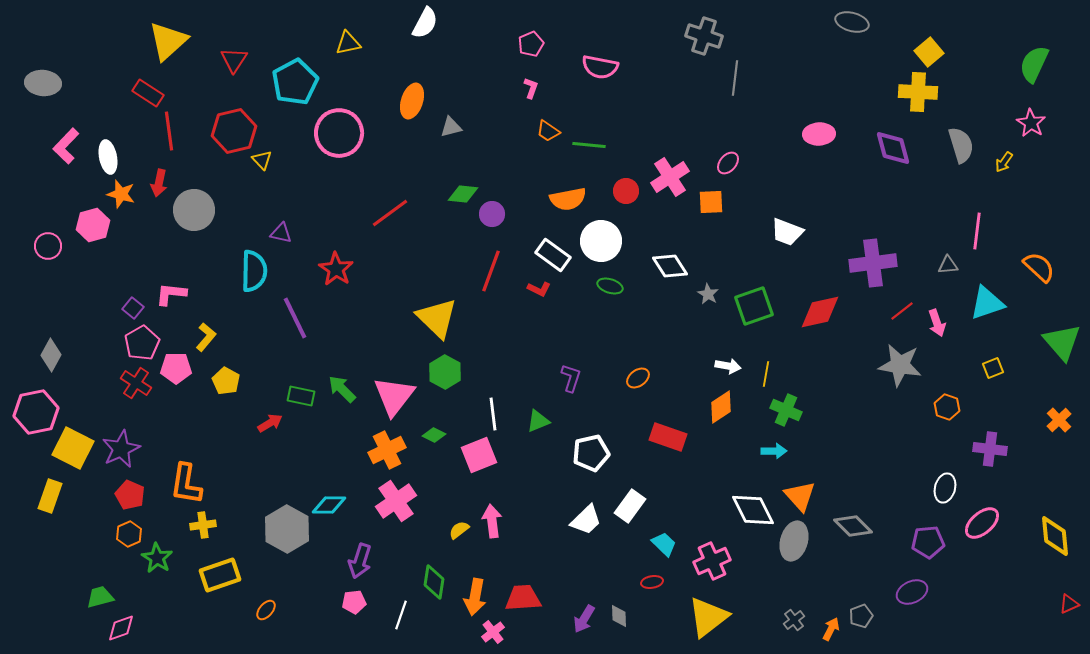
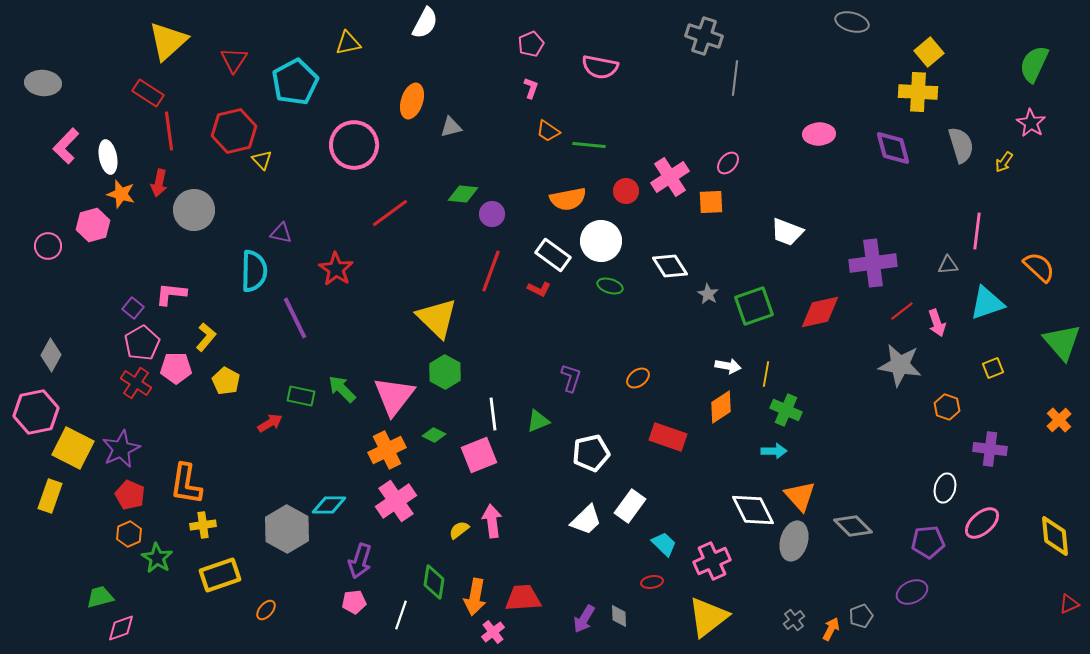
pink circle at (339, 133): moved 15 px right, 12 px down
